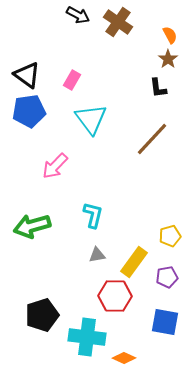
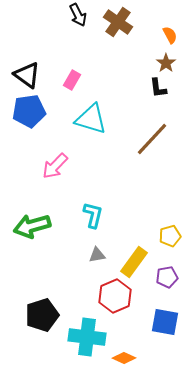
black arrow: rotated 35 degrees clockwise
brown star: moved 2 px left, 4 px down
cyan triangle: rotated 36 degrees counterclockwise
red hexagon: rotated 24 degrees counterclockwise
